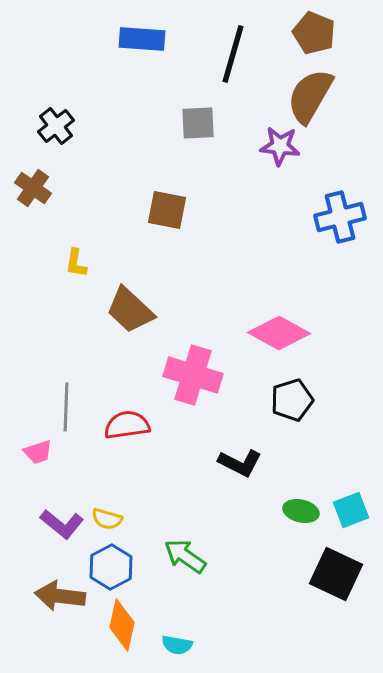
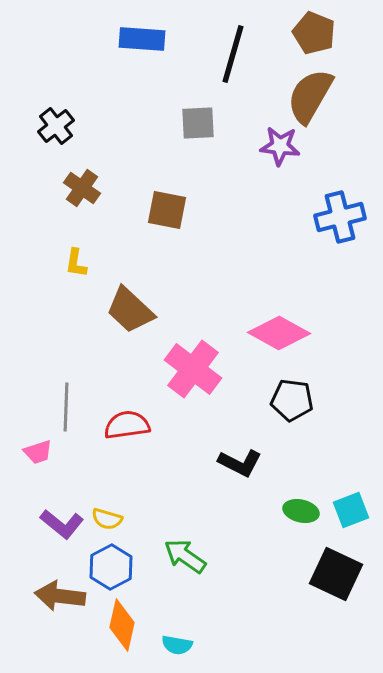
brown cross: moved 49 px right
pink cross: moved 6 px up; rotated 20 degrees clockwise
black pentagon: rotated 24 degrees clockwise
